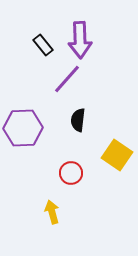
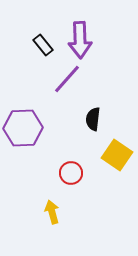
black semicircle: moved 15 px right, 1 px up
